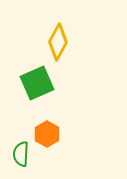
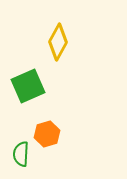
green square: moved 9 px left, 3 px down
orange hexagon: rotated 15 degrees clockwise
